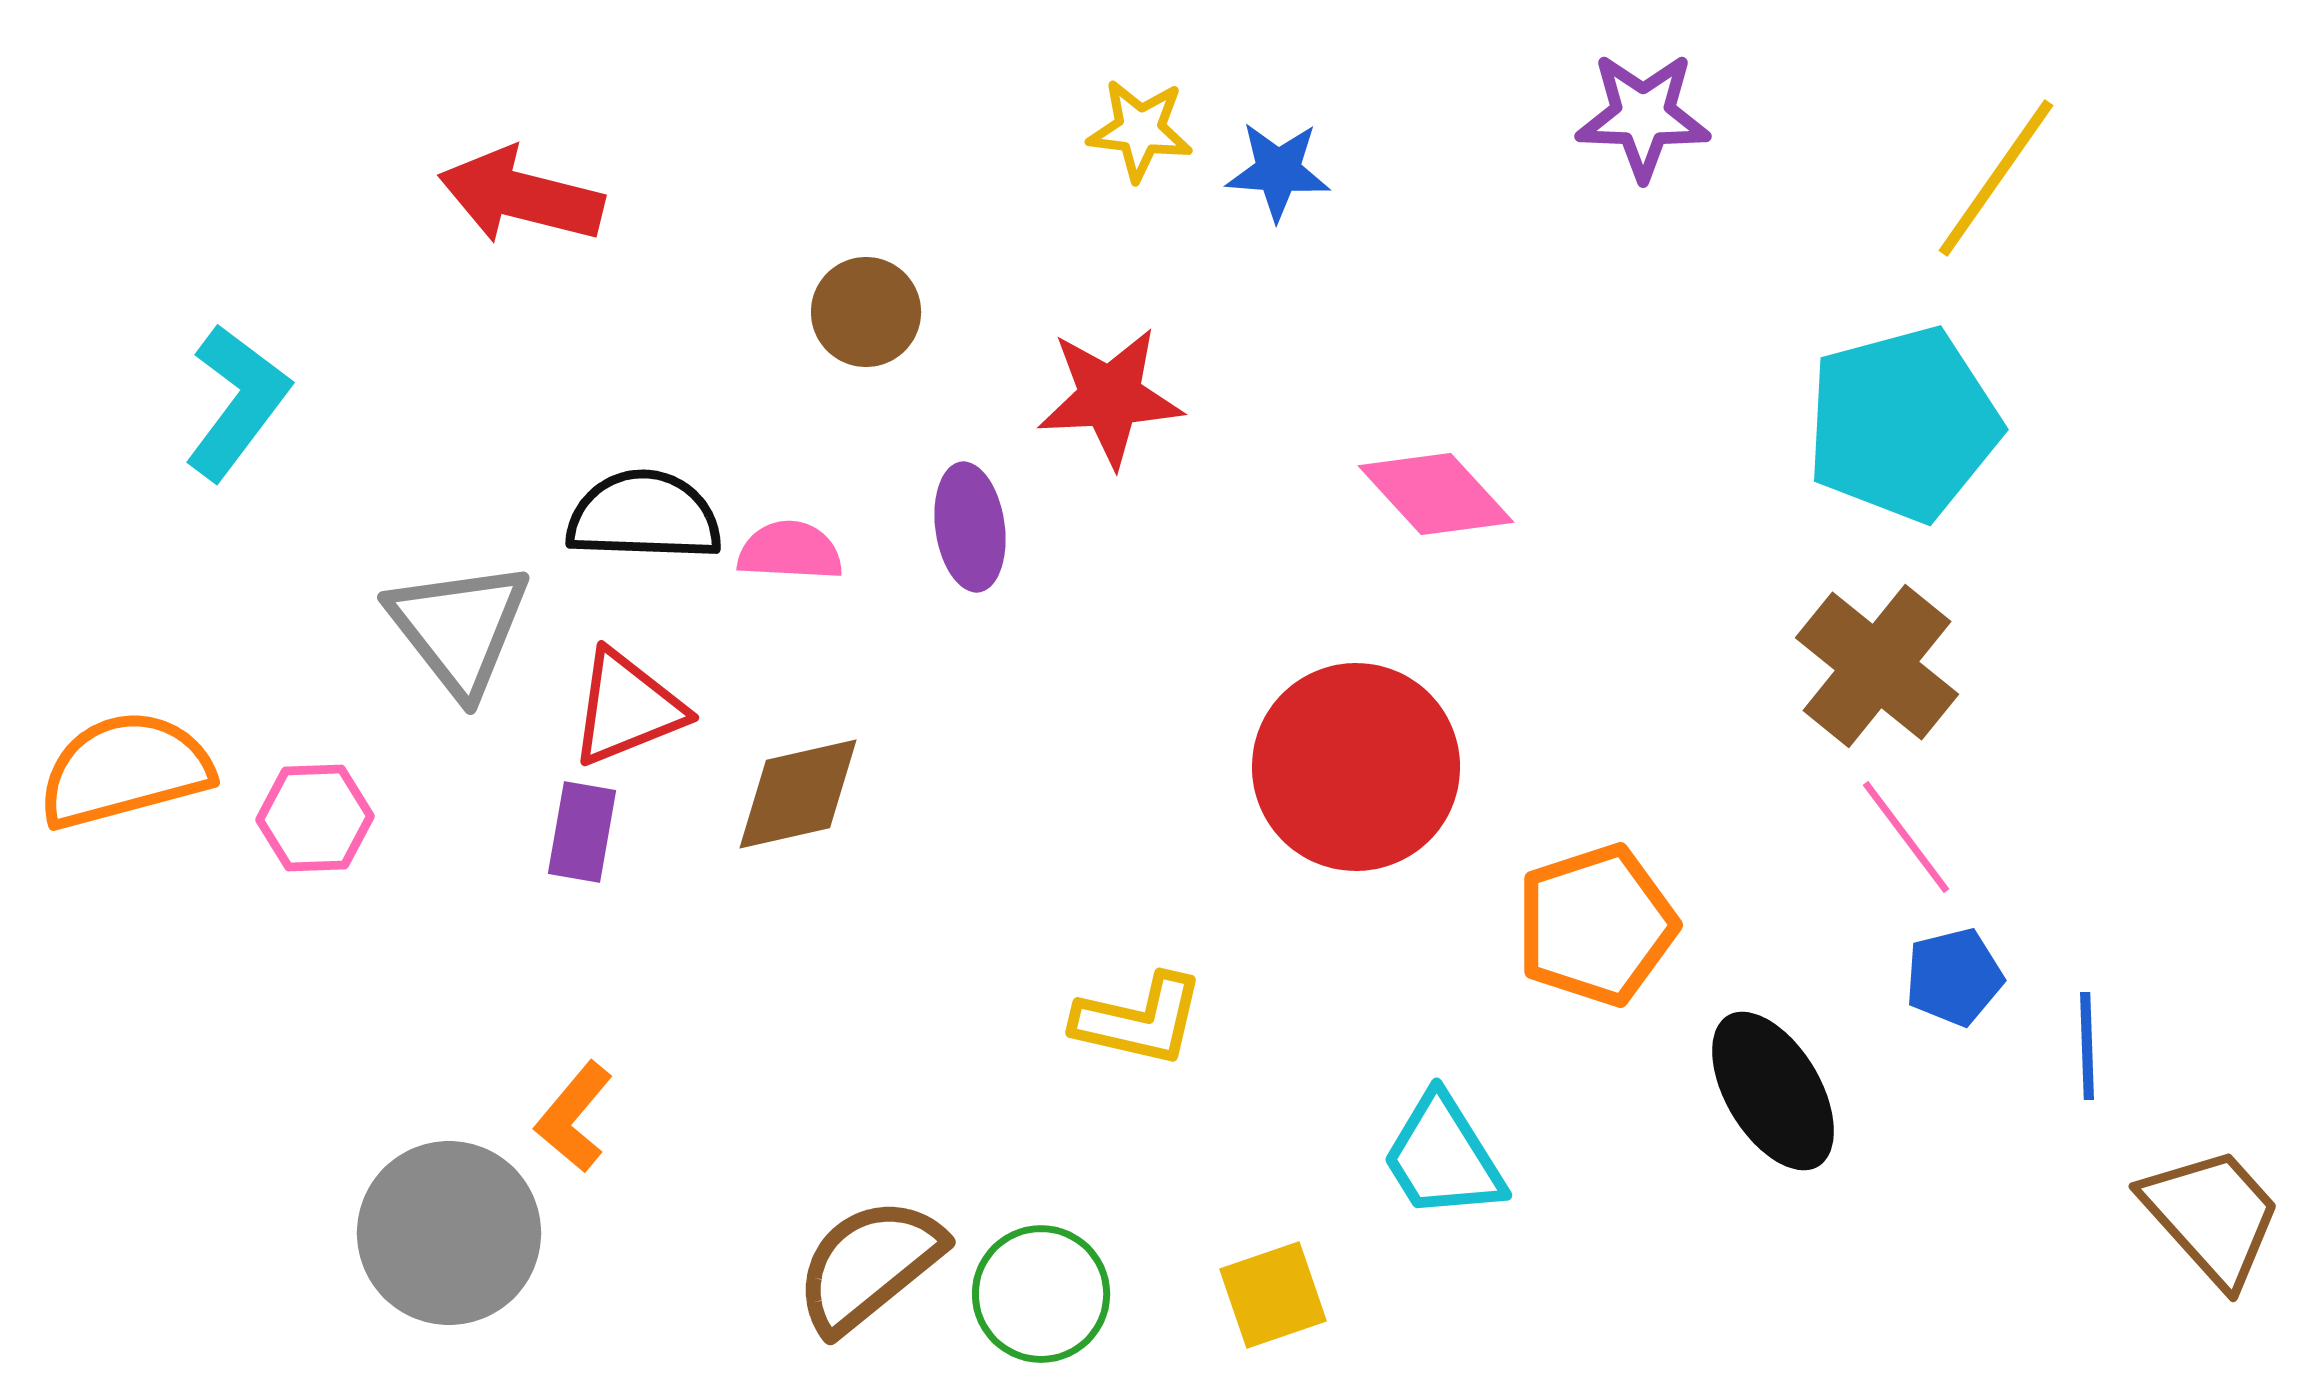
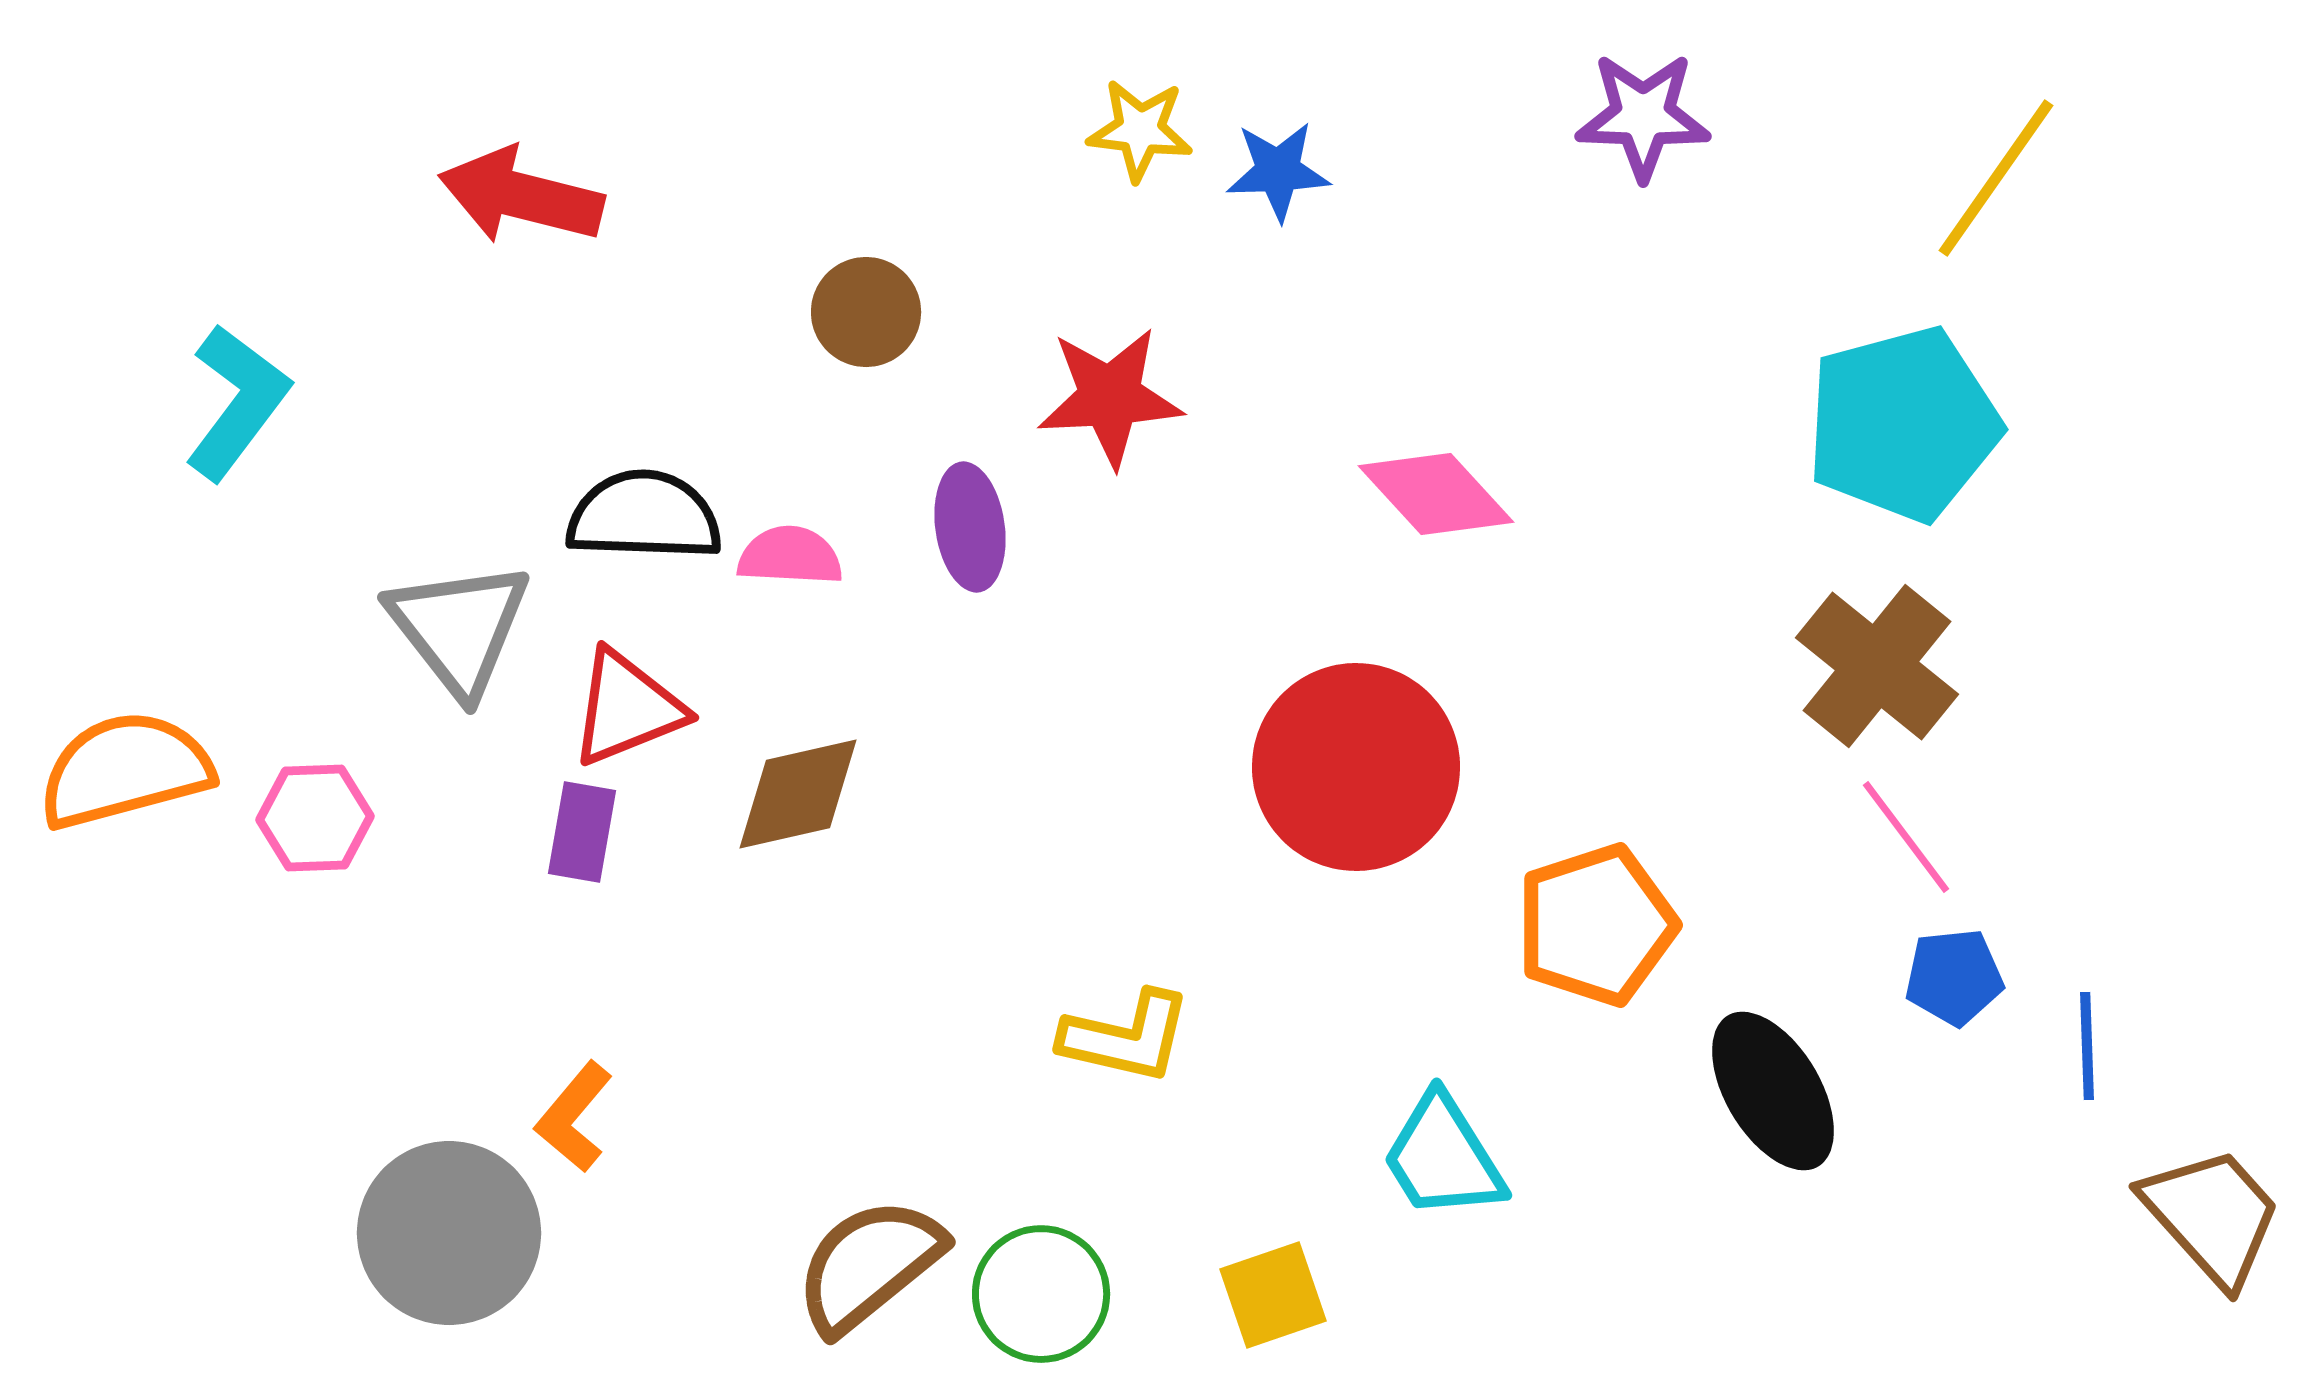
blue star: rotated 6 degrees counterclockwise
pink semicircle: moved 5 px down
blue pentagon: rotated 8 degrees clockwise
yellow L-shape: moved 13 px left, 17 px down
